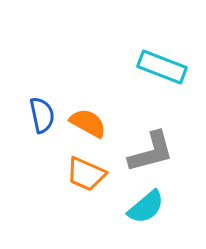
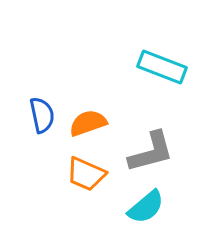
orange semicircle: rotated 48 degrees counterclockwise
